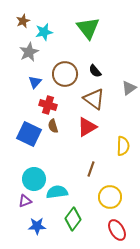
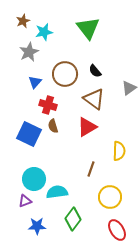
yellow semicircle: moved 4 px left, 5 px down
